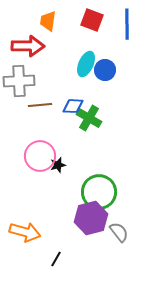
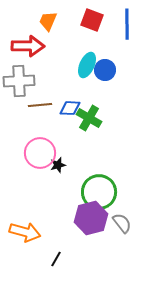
orange trapezoid: rotated 15 degrees clockwise
cyan ellipse: moved 1 px right, 1 px down
blue diamond: moved 3 px left, 2 px down
pink circle: moved 3 px up
gray semicircle: moved 3 px right, 9 px up
